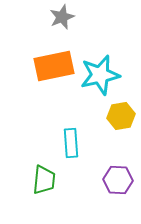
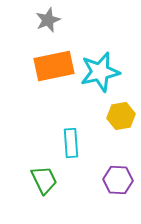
gray star: moved 14 px left, 3 px down
cyan star: moved 3 px up
green trapezoid: rotated 32 degrees counterclockwise
